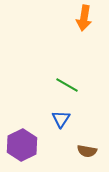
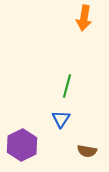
green line: moved 1 px down; rotated 75 degrees clockwise
